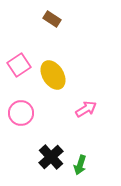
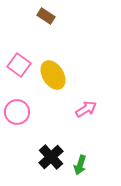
brown rectangle: moved 6 px left, 3 px up
pink square: rotated 20 degrees counterclockwise
pink circle: moved 4 px left, 1 px up
